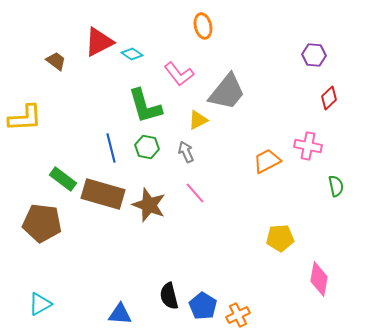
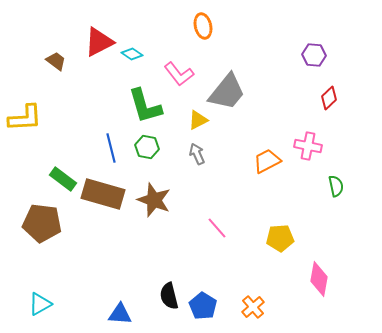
gray arrow: moved 11 px right, 2 px down
pink line: moved 22 px right, 35 px down
brown star: moved 5 px right, 5 px up
orange cross: moved 15 px right, 8 px up; rotated 15 degrees counterclockwise
